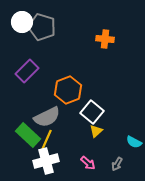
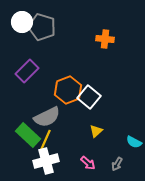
white square: moved 3 px left, 15 px up
yellow line: moved 1 px left
